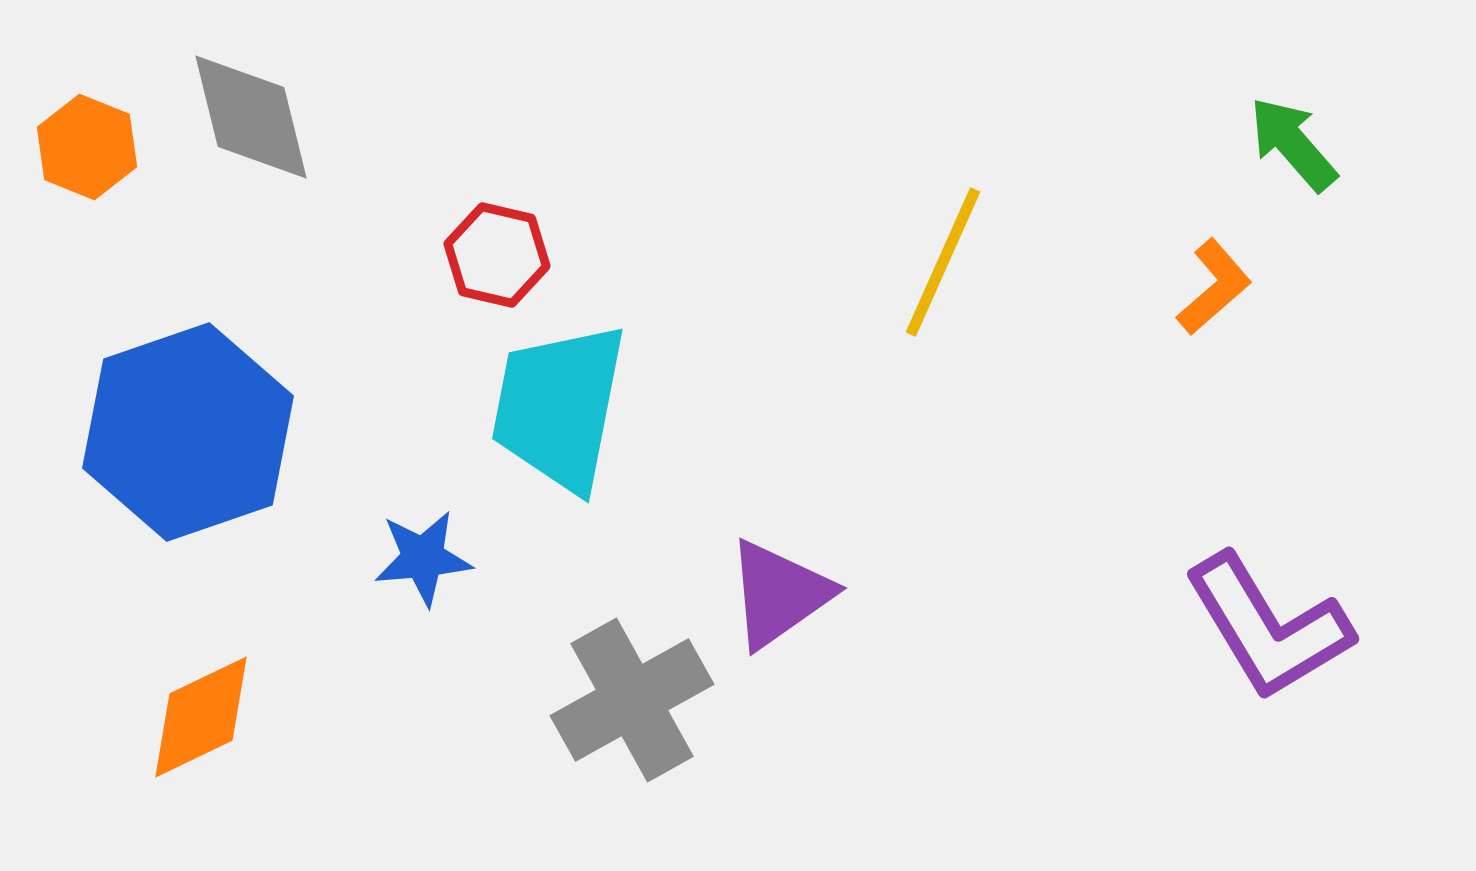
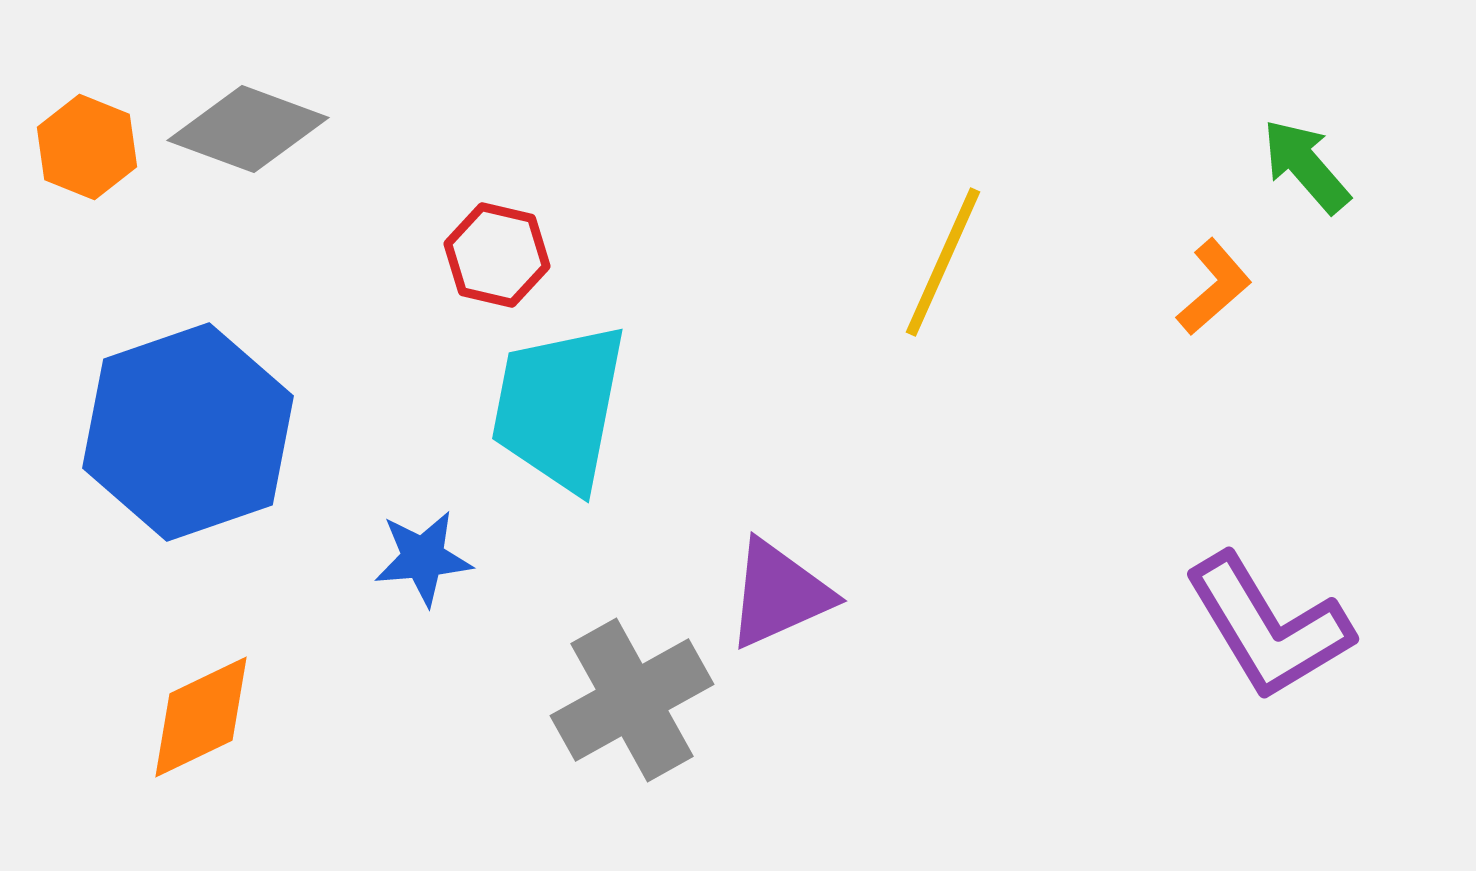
gray diamond: moved 3 px left, 12 px down; rotated 56 degrees counterclockwise
green arrow: moved 13 px right, 22 px down
purple triangle: rotated 11 degrees clockwise
